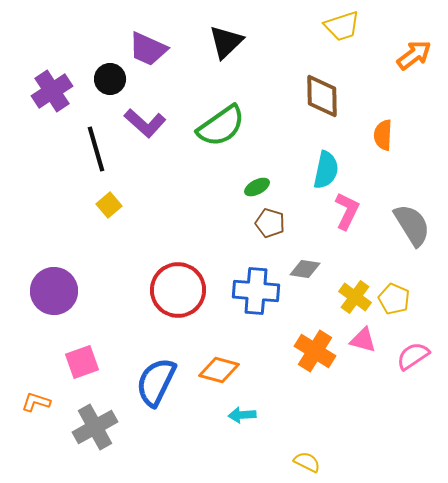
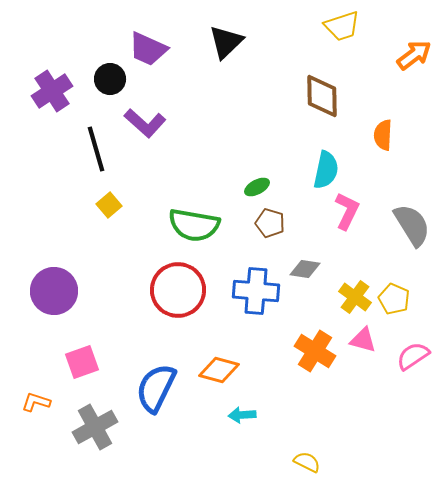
green semicircle: moved 27 px left, 99 px down; rotated 45 degrees clockwise
blue semicircle: moved 6 px down
